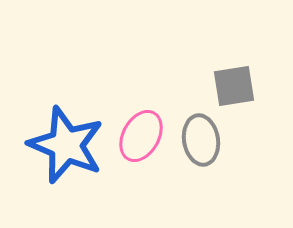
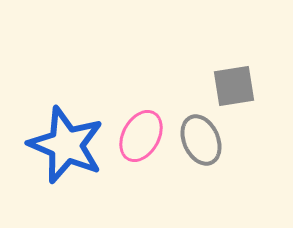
gray ellipse: rotated 15 degrees counterclockwise
